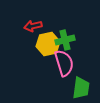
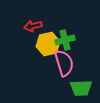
green trapezoid: rotated 80 degrees clockwise
